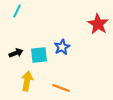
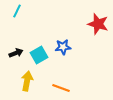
red star: rotated 15 degrees counterclockwise
blue star: moved 1 px right; rotated 21 degrees clockwise
cyan square: rotated 24 degrees counterclockwise
